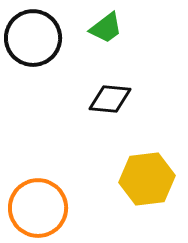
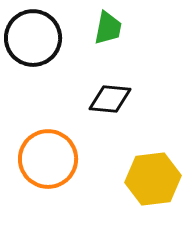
green trapezoid: moved 2 px right; rotated 42 degrees counterclockwise
yellow hexagon: moved 6 px right
orange circle: moved 10 px right, 49 px up
